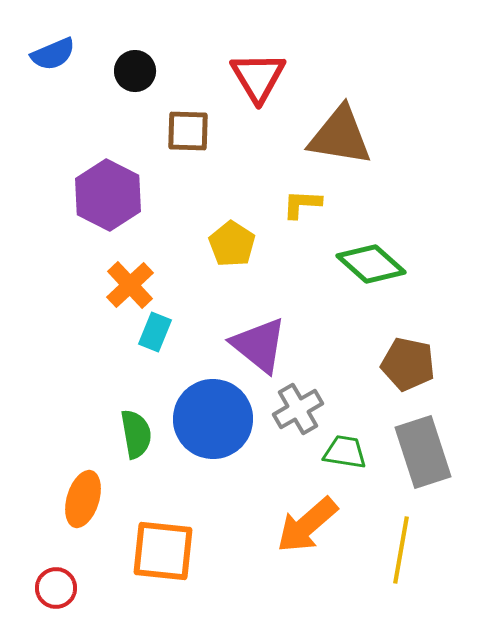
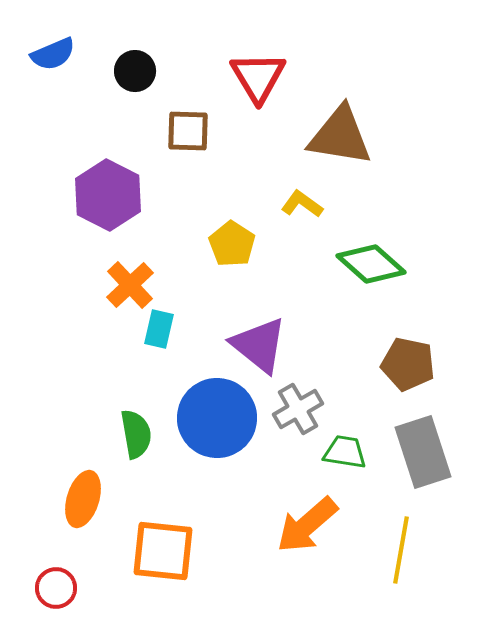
yellow L-shape: rotated 33 degrees clockwise
cyan rectangle: moved 4 px right, 3 px up; rotated 9 degrees counterclockwise
blue circle: moved 4 px right, 1 px up
